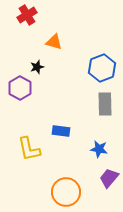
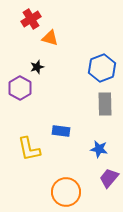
red cross: moved 4 px right, 4 px down
orange triangle: moved 4 px left, 4 px up
